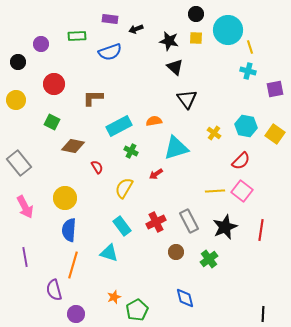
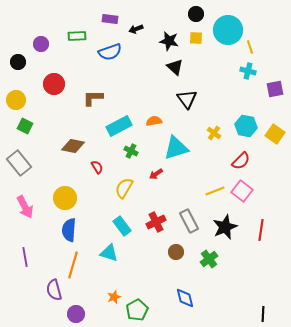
green square at (52, 122): moved 27 px left, 4 px down
yellow line at (215, 191): rotated 18 degrees counterclockwise
